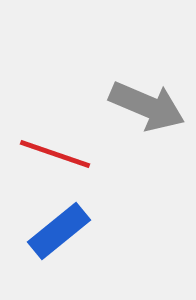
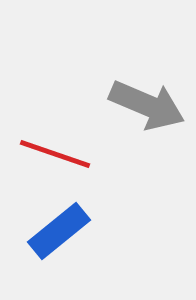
gray arrow: moved 1 px up
